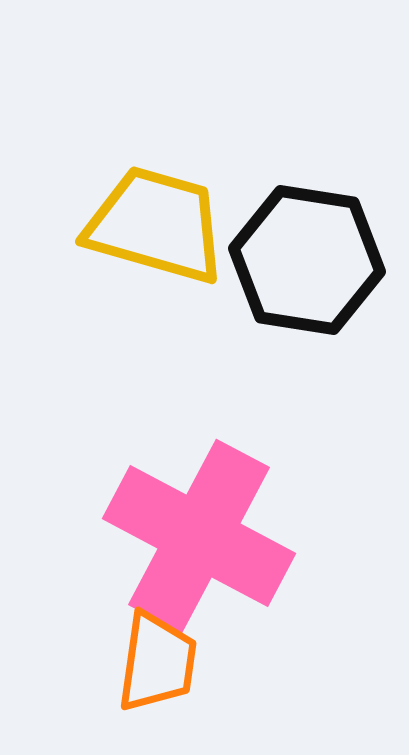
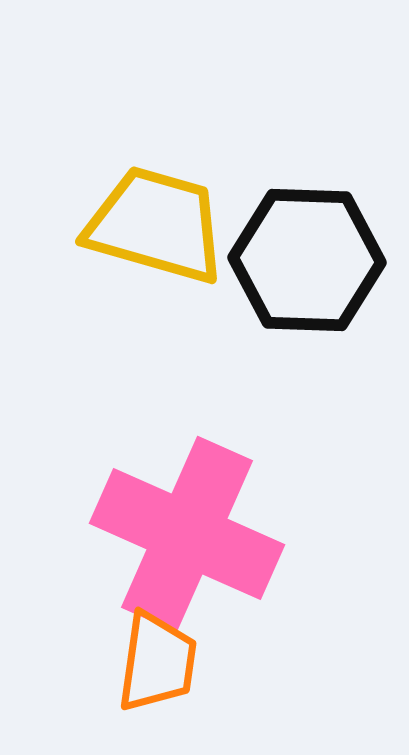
black hexagon: rotated 7 degrees counterclockwise
pink cross: moved 12 px left, 2 px up; rotated 4 degrees counterclockwise
